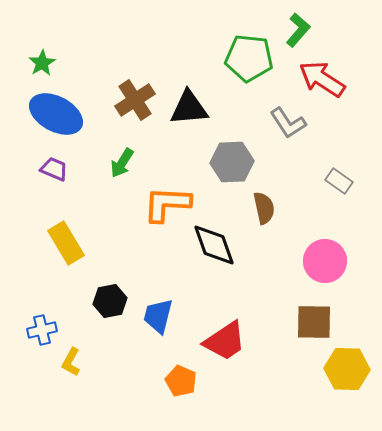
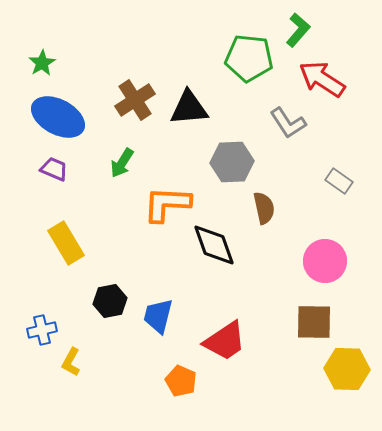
blue ellipse: moved 2 px right, 3 px down
